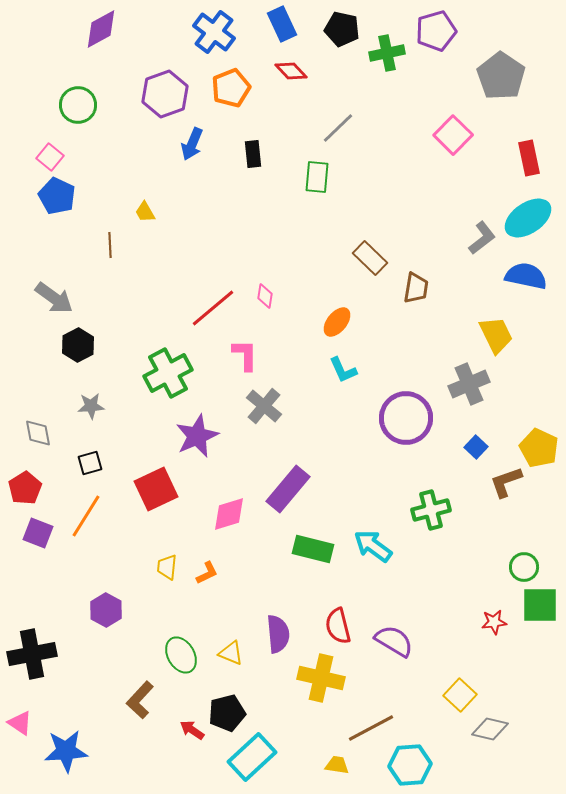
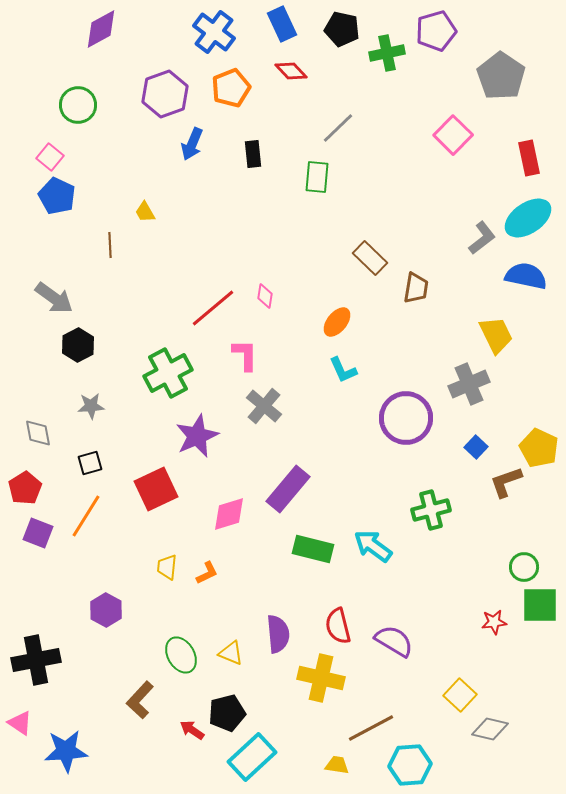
black cross at (32, 654): moved 4 px right, 6 px down
